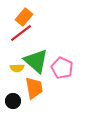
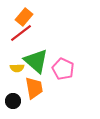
pink pentagon: moved 1 px right, 1 px down
